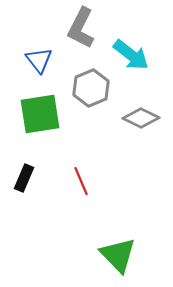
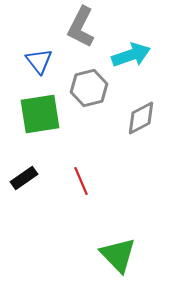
gray L-shape: moved 1 px up
cyan arrow: rotated 57 degrees counterclockwise
blue triangle: moved 1 px down
gray hexagon: moved 2 px left; rotated 9 degrees clockwise
gray diamond: rotated 54 degrees counterclockwise
black rectangle: rotated 32 degrees clockwise
